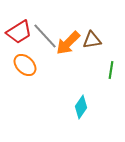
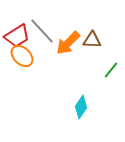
red trapezoid: moved 2 px left, 4 px down
gray line: moved 3 px left, 5 px up
brown triangle: rotated 12 degrees clockwise
orange ellipse: moved 3 px left, 9 px up
green line: rotated 30 degrees clockwise
